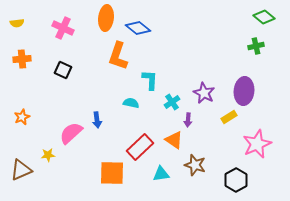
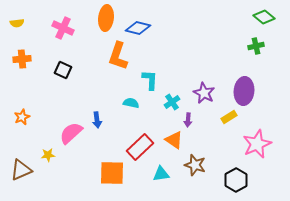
blue diamond: rotated 25 degrees counterclockwise
